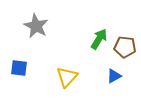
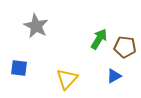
yellow triangle: moved 2 px down
